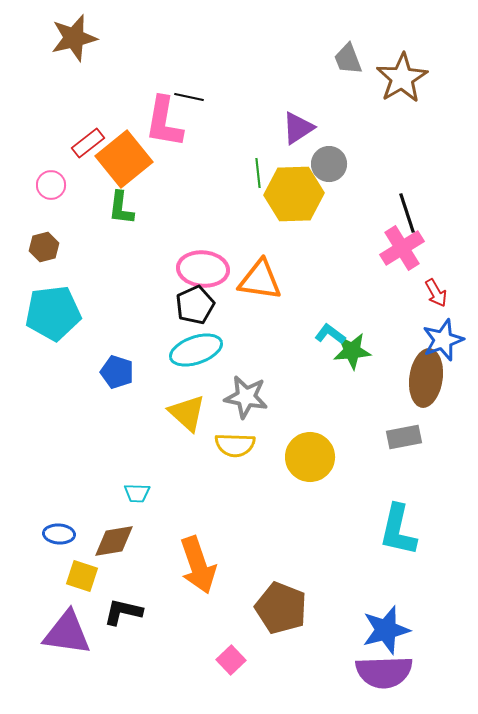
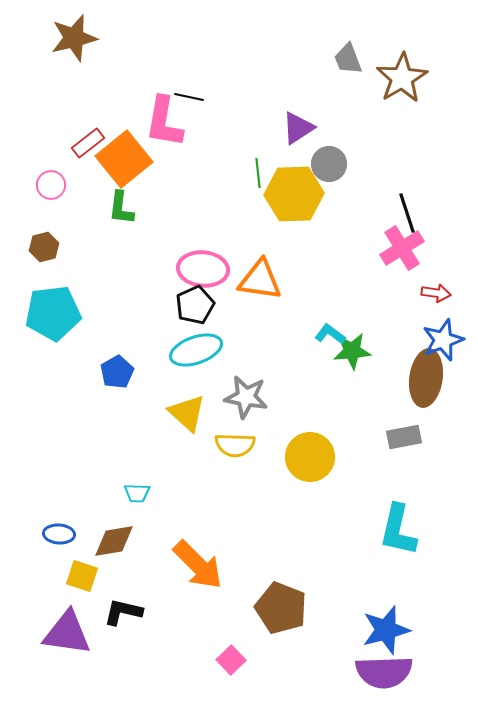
red arrow at (436, 293): rotated 52 degrees counterclockwise
blue pentagon at (117, 372): rotated 24 degrees clockwise
orange arrow at (198, 565): rotated 26 degrees counterclockwise
